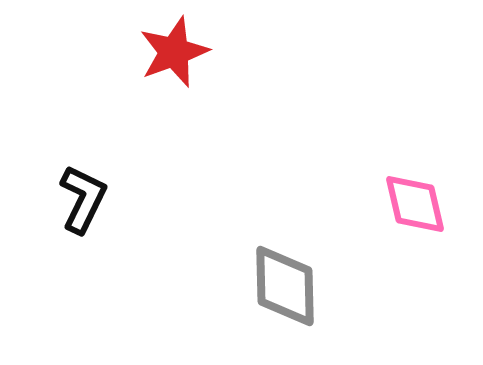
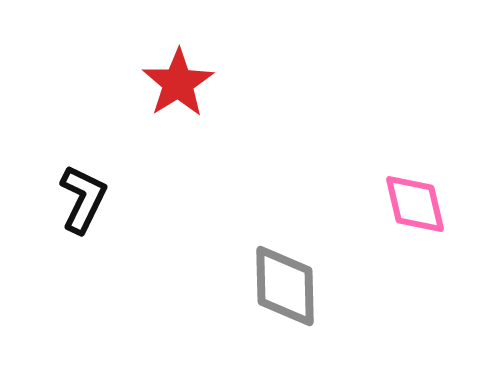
red star: moved 4 px right, 31 px down; rotated 12 degrees counterclockwise
